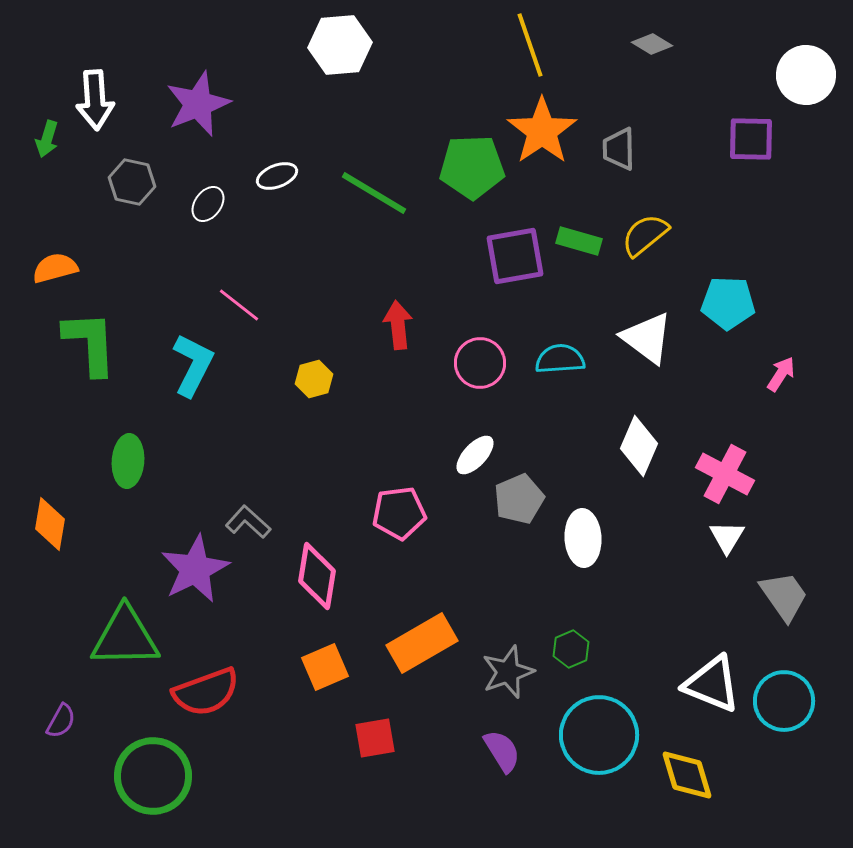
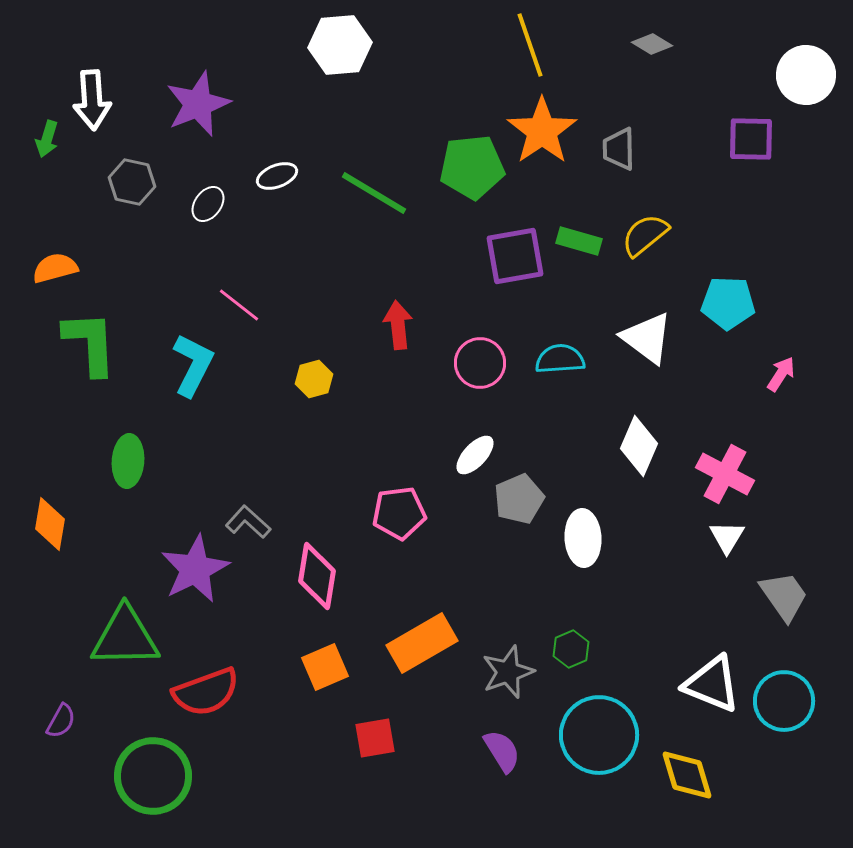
white arrow at (95, 100): moved 3 px left
green pentagon at (472, 167): rotated 4 degrees counterclockwise
